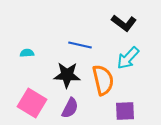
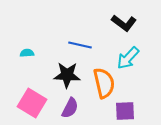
orange semicircle: moved 1 px right, 3 px down
